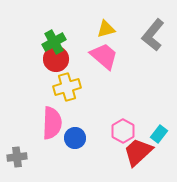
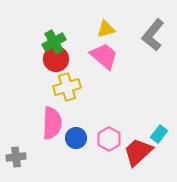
pink hexagon: moved 14 px left, 8 px down
blue circle: moved 1 px right
gray cross: moved 1 px left
